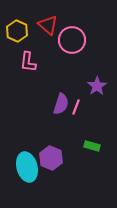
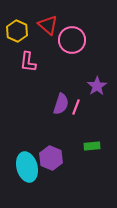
green rectangle: rotated 21 degrees counterclockwise
